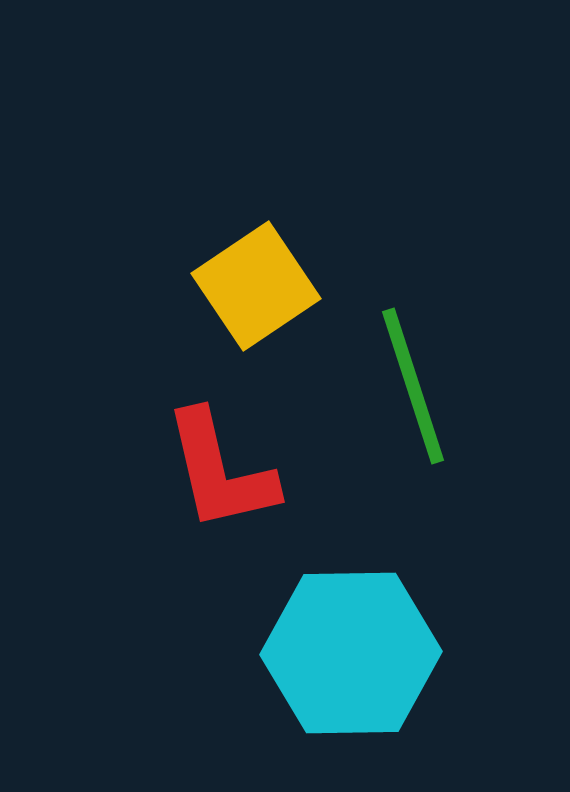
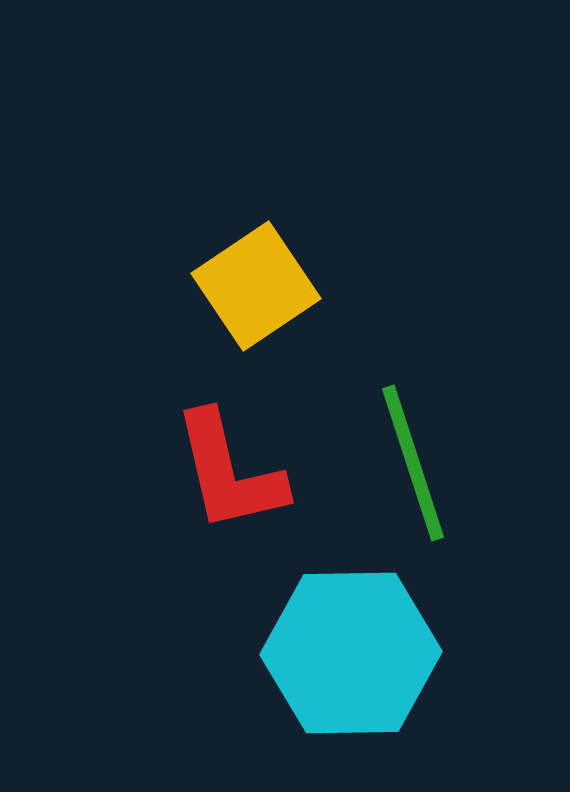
green line: moved 77 px down
red L-shape: moved 9 px right, 1 px down
